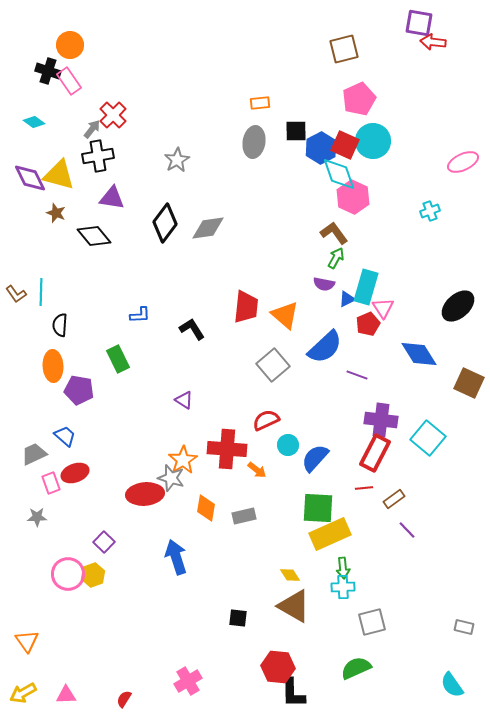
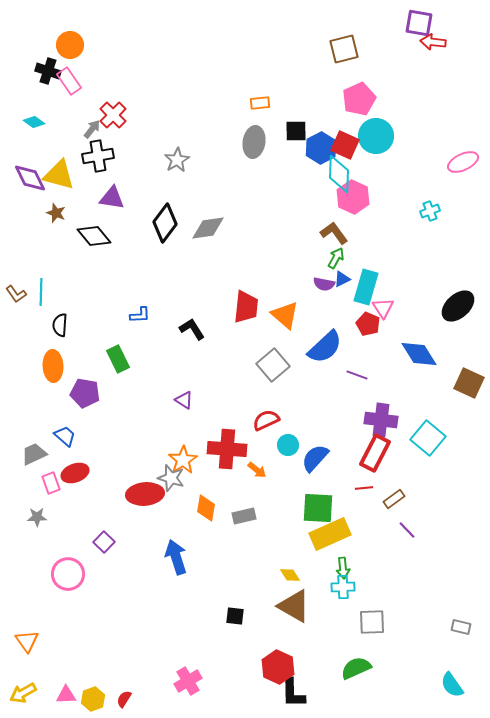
cyan circle at (373, 141): moved 3 px right, 5 px up
cyan diamond at (339, 174): rotated 21 degrees clockwise
blue triangle at (347, 299): moved 5 px left, 20 px up
red pentagon at (368, 324): rotated 25 degrees counterclockwise
purple pentagon at (79, 390): moved 6 px right, 3 px down
yellow hexagon at (93, 575): moved 124 px down
black square at (238, 618): moved 3 px left, 2 px up
gray square at (372, 622): rotated 12 degrees clockwise
gray rectangle at (464, 627): moved 3 px left
red hexagon at (278, 667): rotated 20 degrees clockwise
